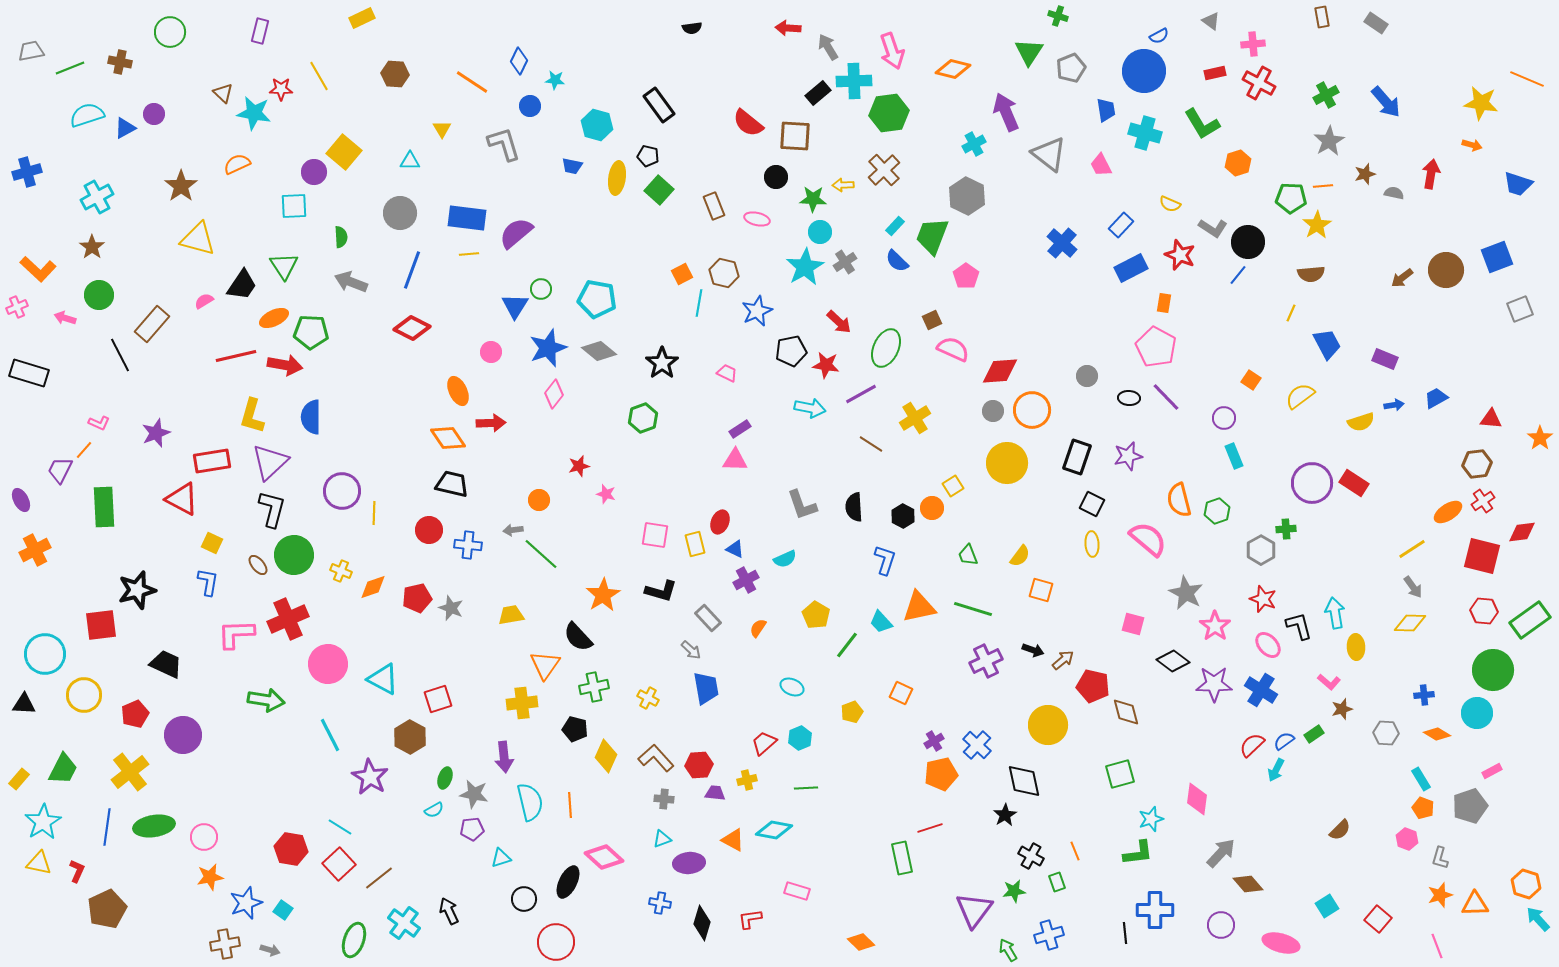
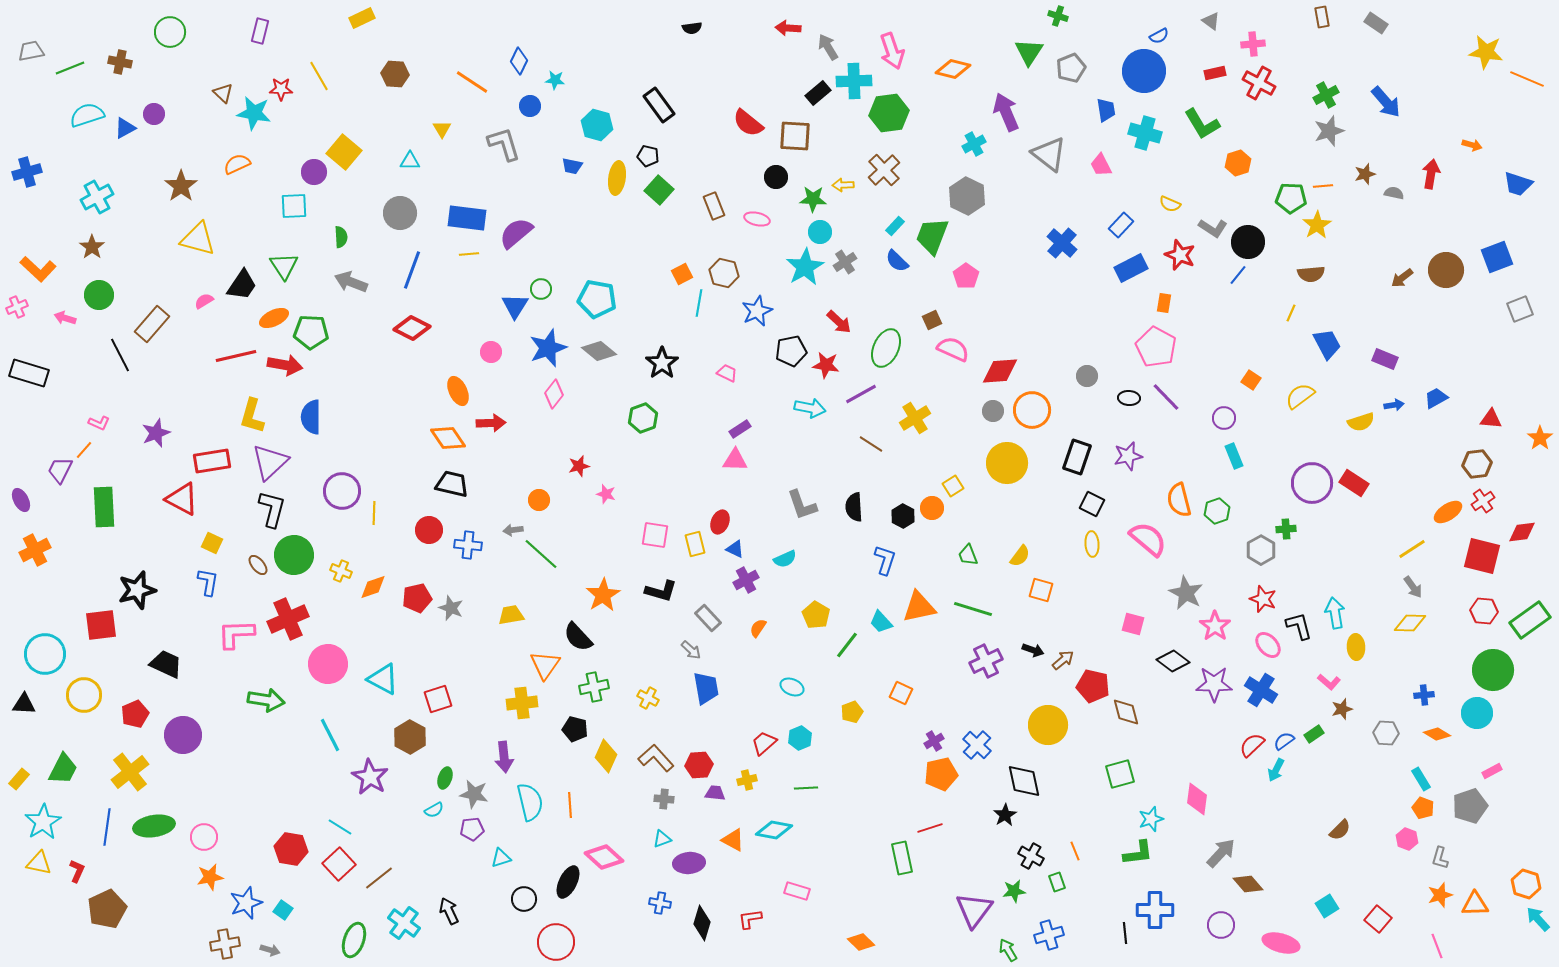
yellow star at (1481, 103): moved 5 px right, 51 px up
gray star at (1329, 141): moved 10 px up; rotated 12 degrees clockwise
